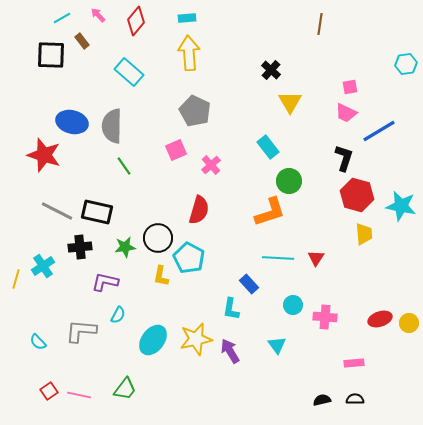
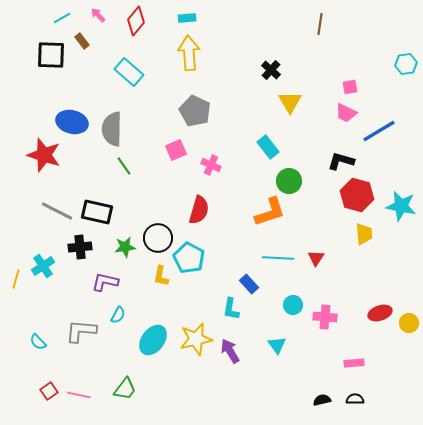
gray semicircle at (112, 126): moved 3 px down
black L-shape at (344, 158): moved 3 px left, 3 px down; rotated 92 degrees counterclockwise
pink cross at (211, 165): rotated 24 degrees counterclockwise
red ellipse at (380, 319): moved 6 px up
